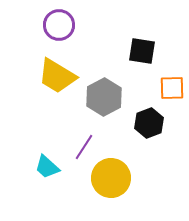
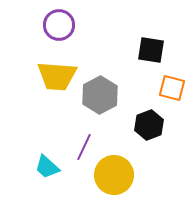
black square: moved 9 px right, 1 px up
yellow trapezoid: rotated 27 degrees counterclockwise
orange square: rotated 16 degrees clockwise
gray hexagon: moved 4 px left, 2 px up
black hexagon: moved 2 px down
purple line: rotated 8 degrees counterclockwise
yellow circle: moved 3 px right, 3 px up
